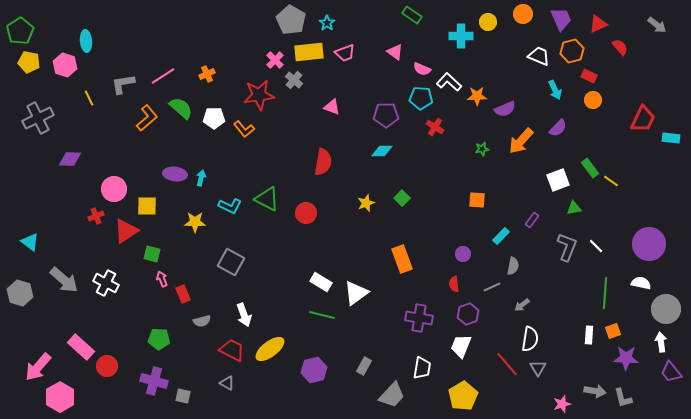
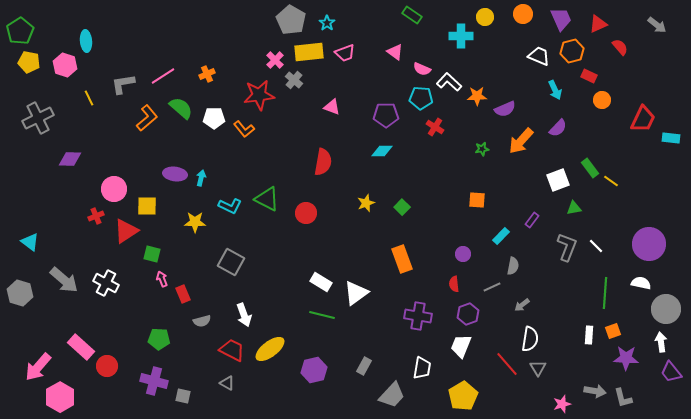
yellow circle at (488, 22): moved 3 px left, 5 px up
orange circle at (593, 100): moved 9 px right
green square at (402, 198): moved 9 px down
purple cross at (419, 318): moved 1 px left, 2 px up
